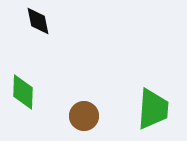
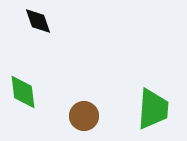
black diamond: rotated 8 degrees counterclockwise
green diamond: rotated 9 degrees counterclockwise
